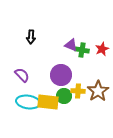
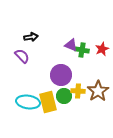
black arrow: rotated 104 degrees counterclockwise
purple semicircle: moved 19 px up
yellow rectangle: rotated 70 degrees clockwise
